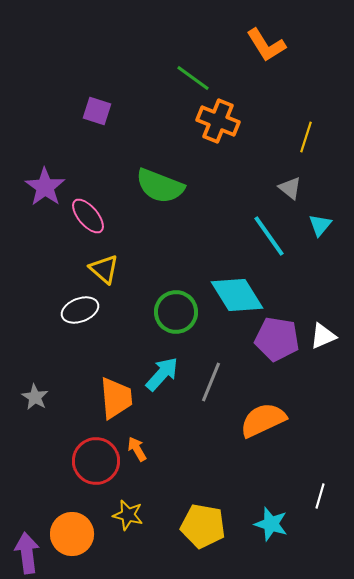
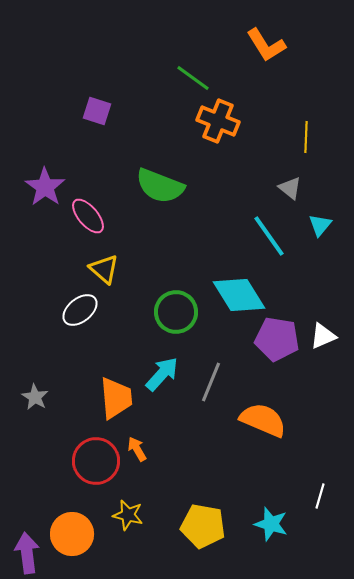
yellow line: rotated 16 degrees counterclockwise
cyan diamond: moved 2 px right
white ellipse: rotated 18 degrees counterclockwise
orange semicircle: rotated 48 degrees clockwise
